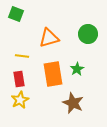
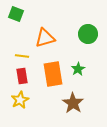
orange triangle: moved 4 px left
green star: moved 1 px right
red rectangle: moved 3 px right, 3 px up
brown star: rotated 10 degrees clockwise
